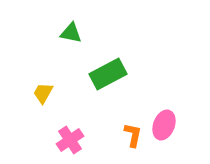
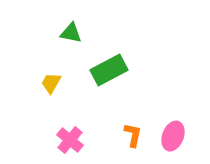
green rectangle: moved 1 px right, 4 px up
yellow trapezoid: moved 8 px right, 10 px up
pink ellipse: moved 9 px right, 11 px down
pink cross: rotated 16 degrees counterclockwise
